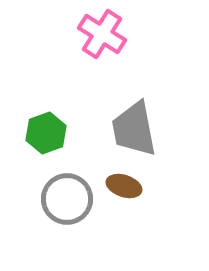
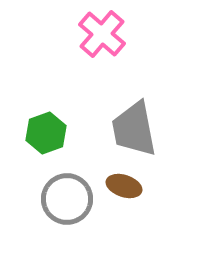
pink cross: rotated 9 degrees clockwise
